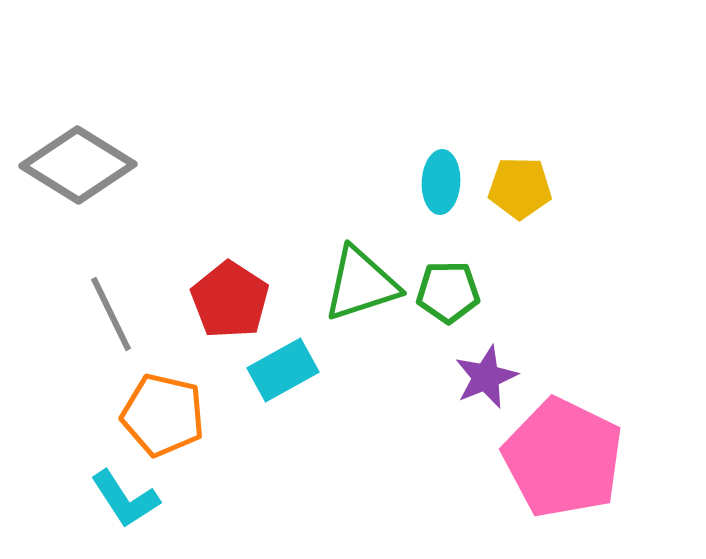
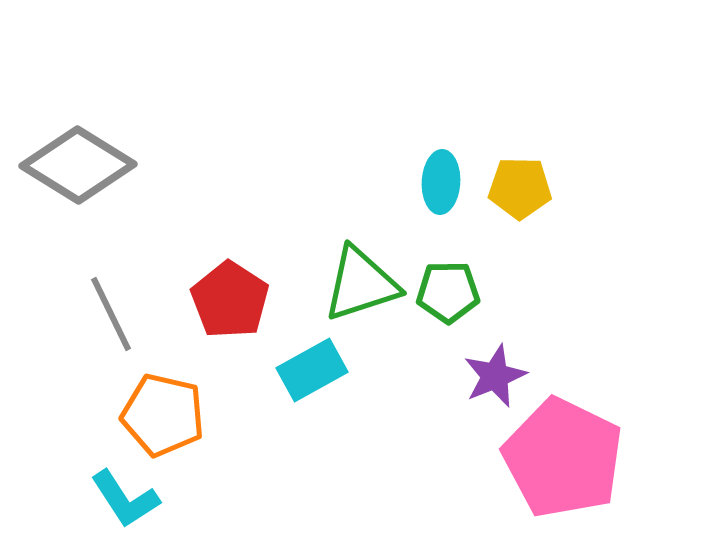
cyan rectangle: moved 29 px right
purple star: moved 9 px right, 1 px up
